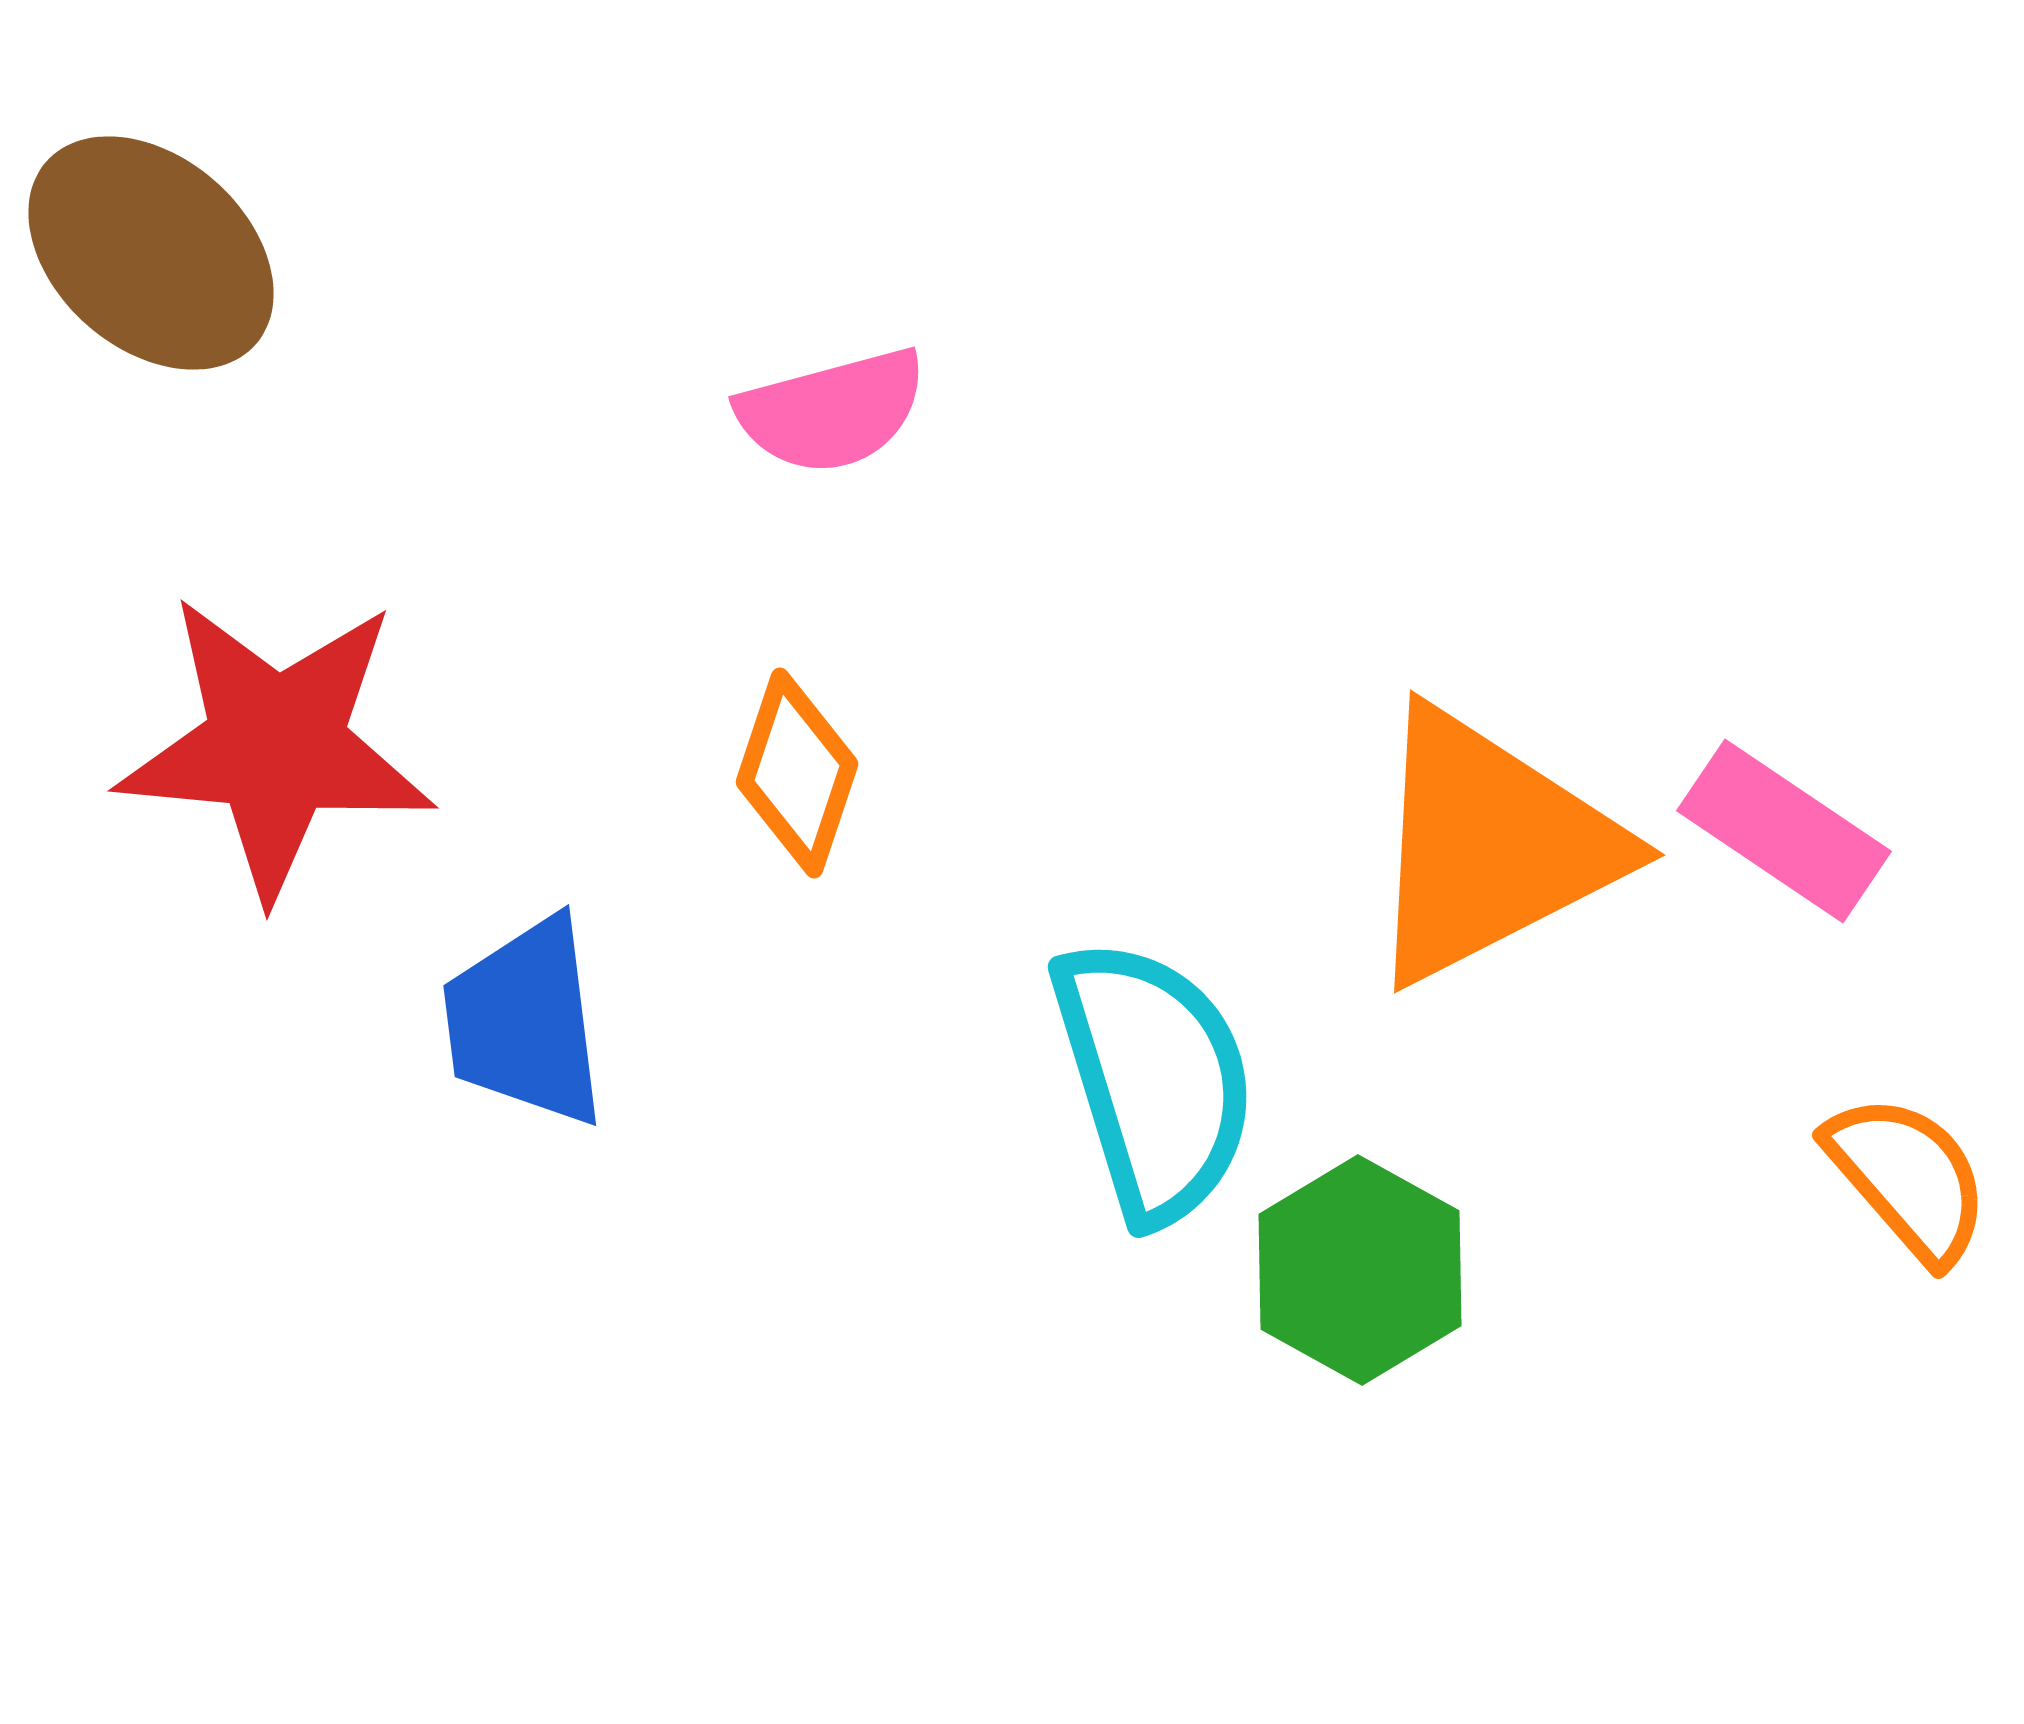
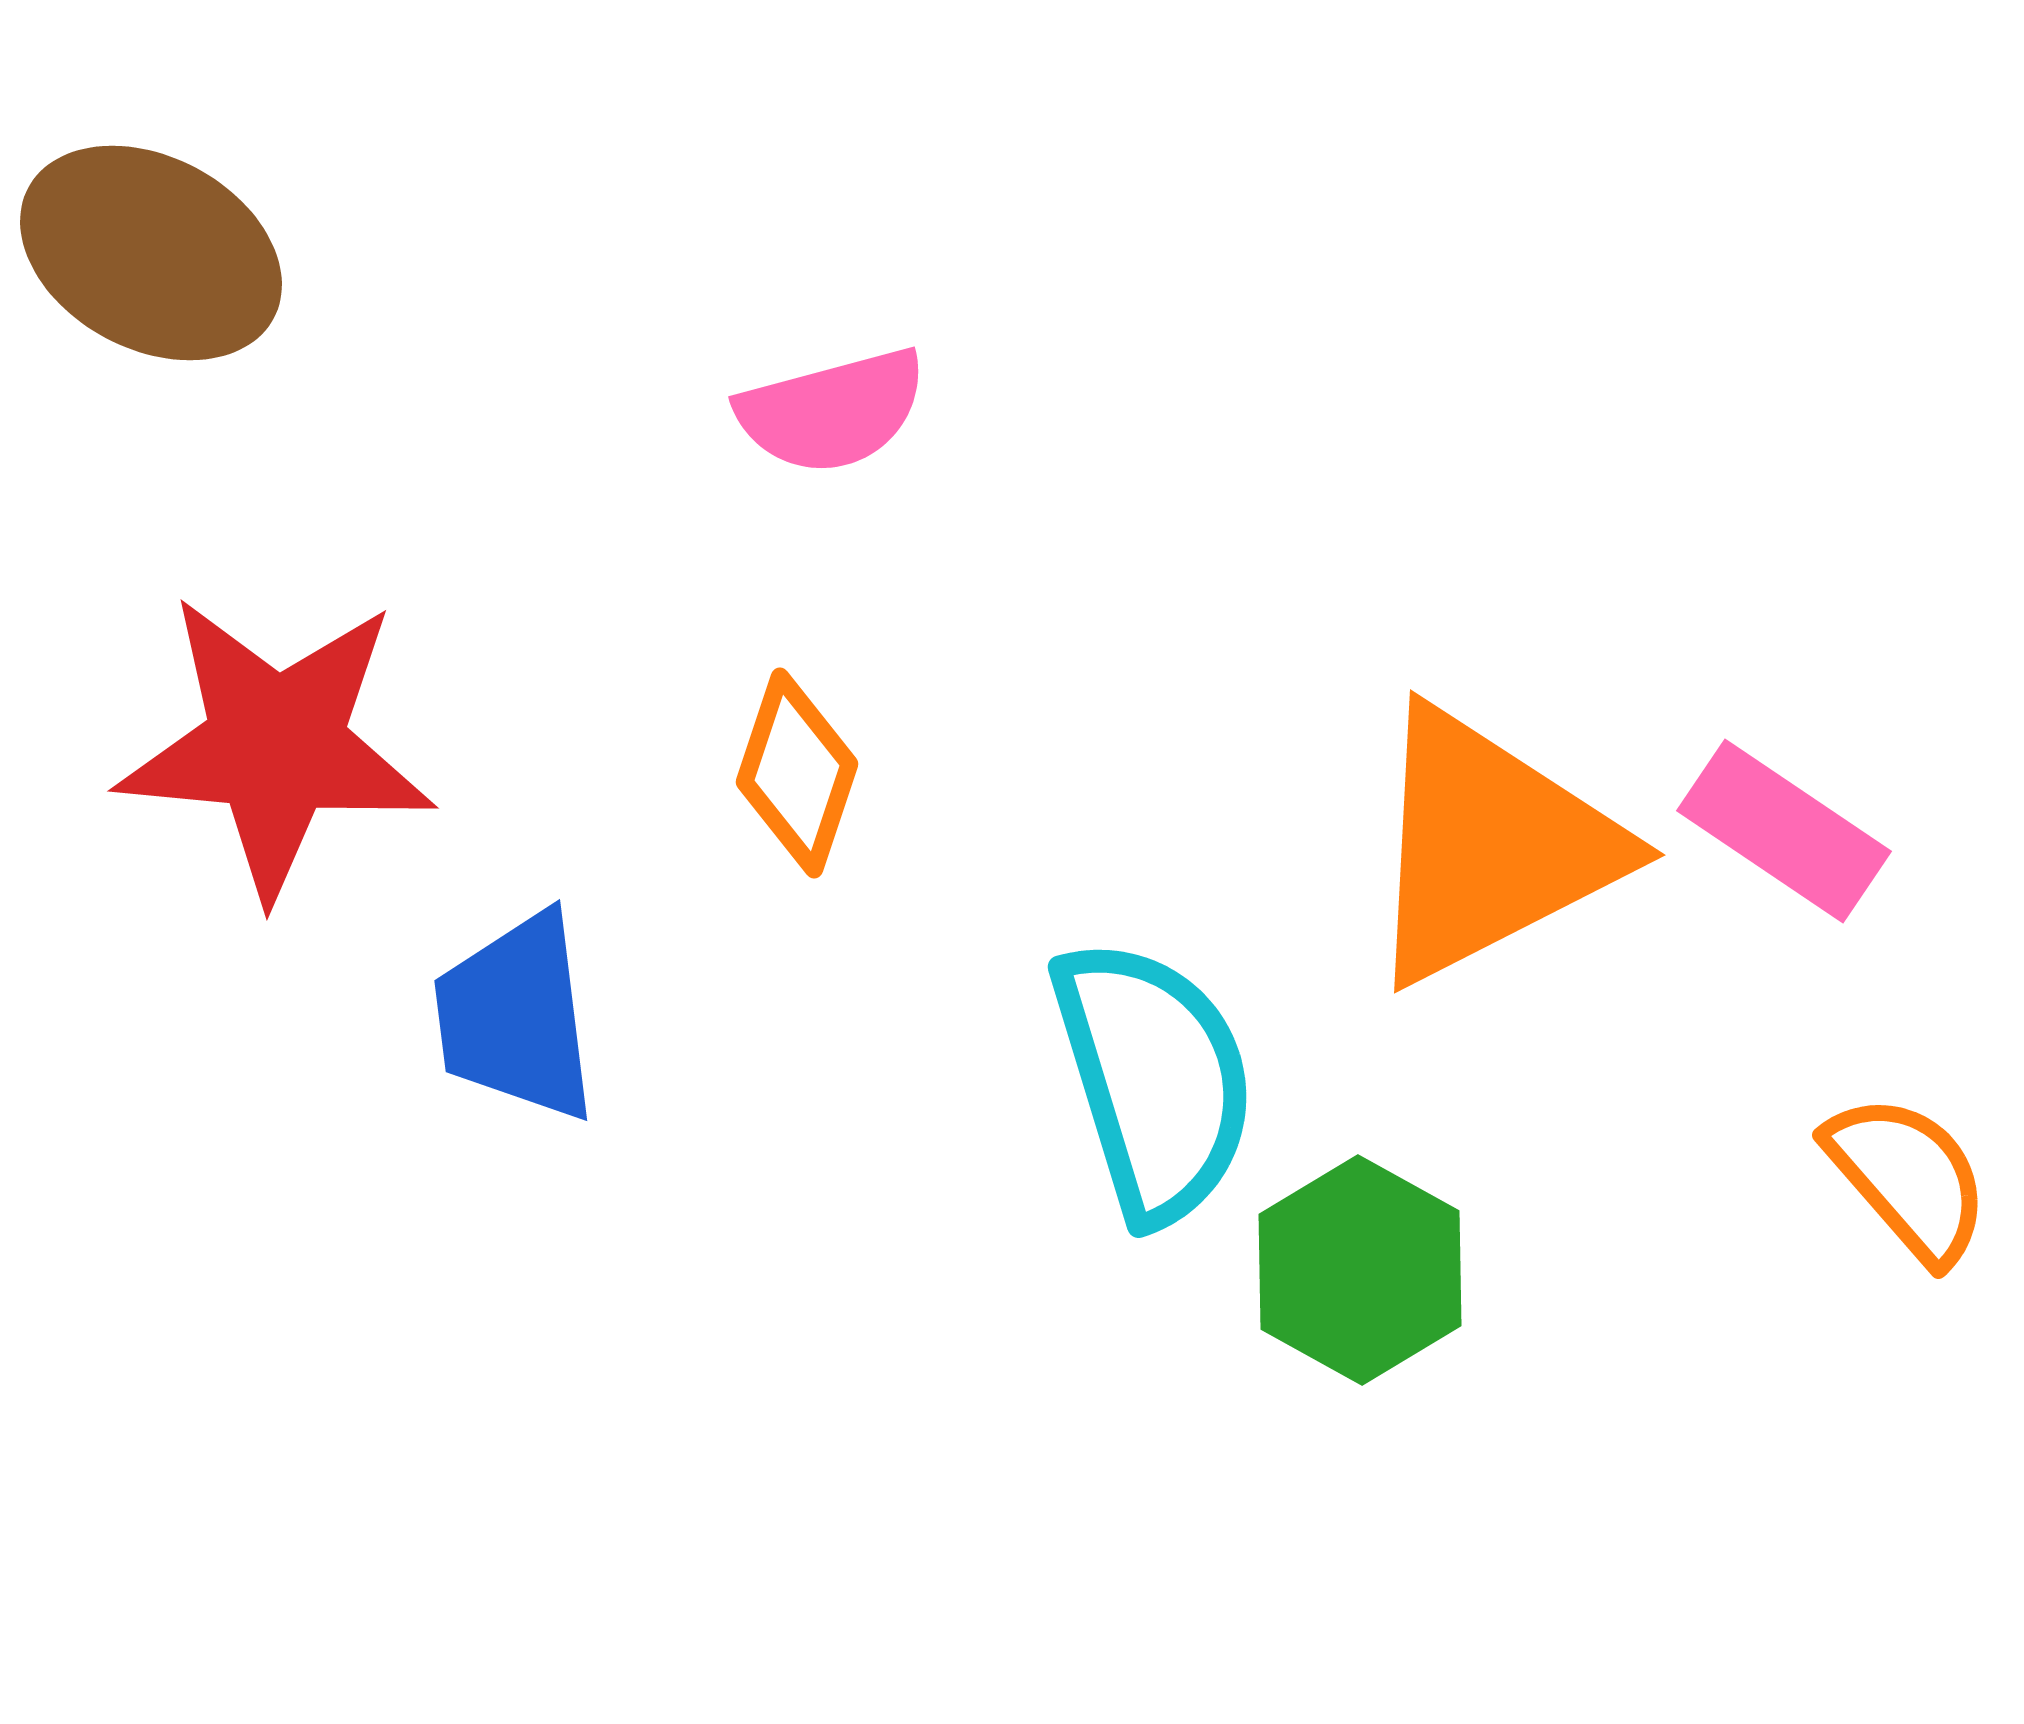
brown ellipse: rotated 13 degrees counterclockwise
blue trapezoid: moved 9 px left, 5 px up
